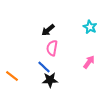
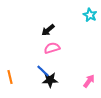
cyan star: moved 12 px up
pink semicircle: rotated 63 degrees clockwise
pink arrow: moved 19 px down
blue line: moved 1 px left, 4 px down
orange line: moved 2 px left, 1 px down; rotated 40 degrees clockwise
